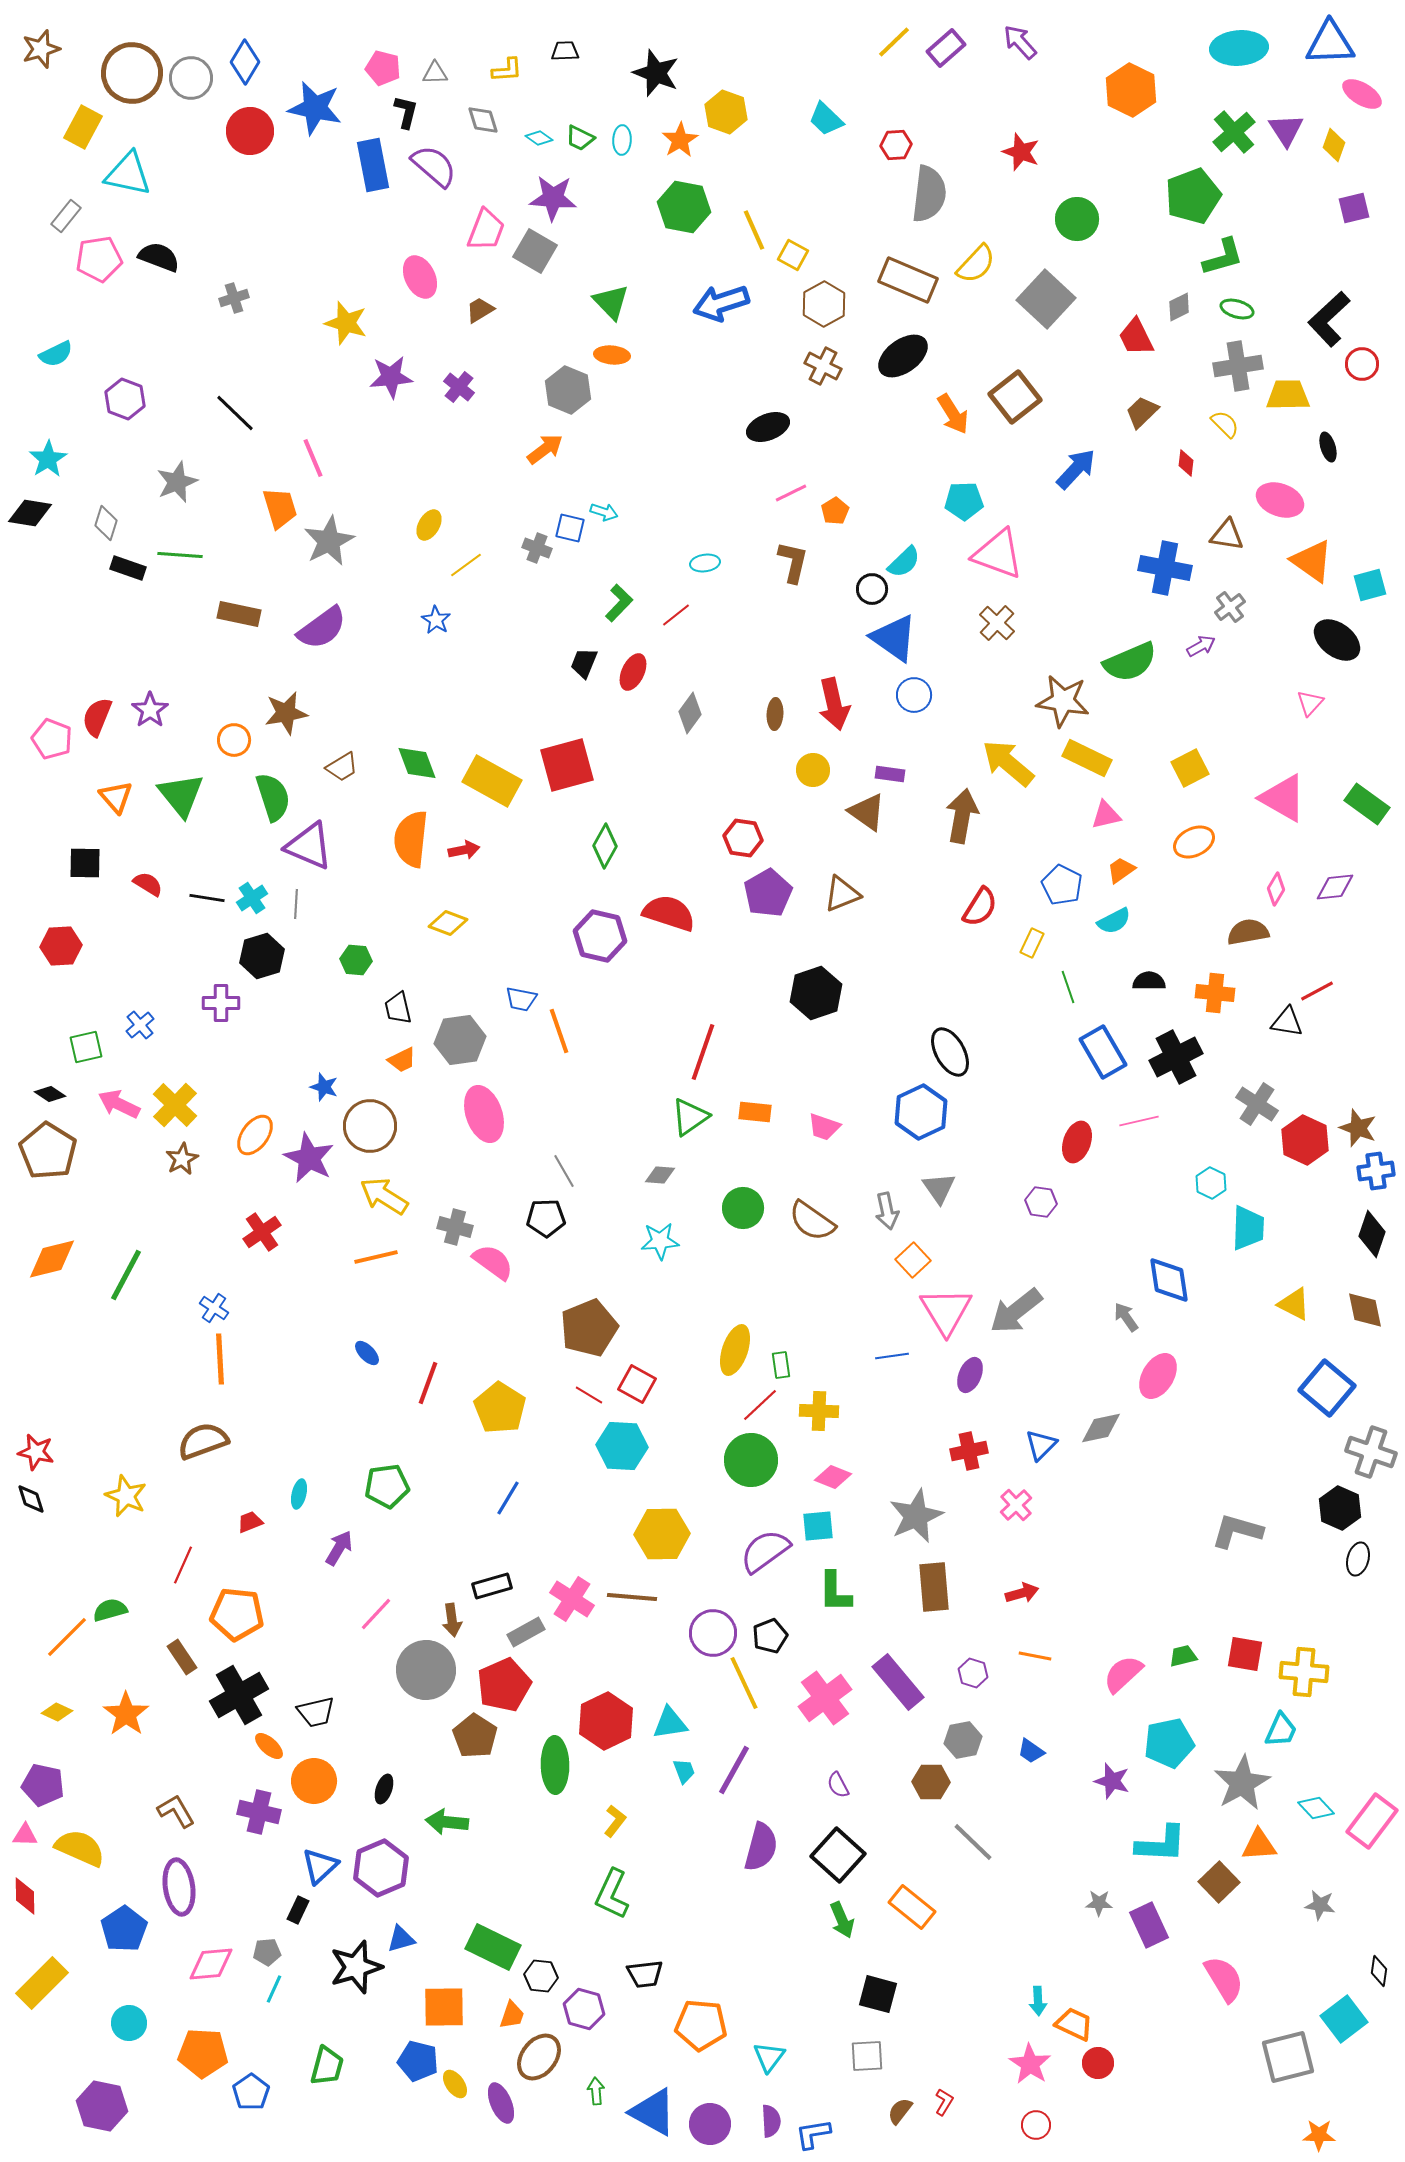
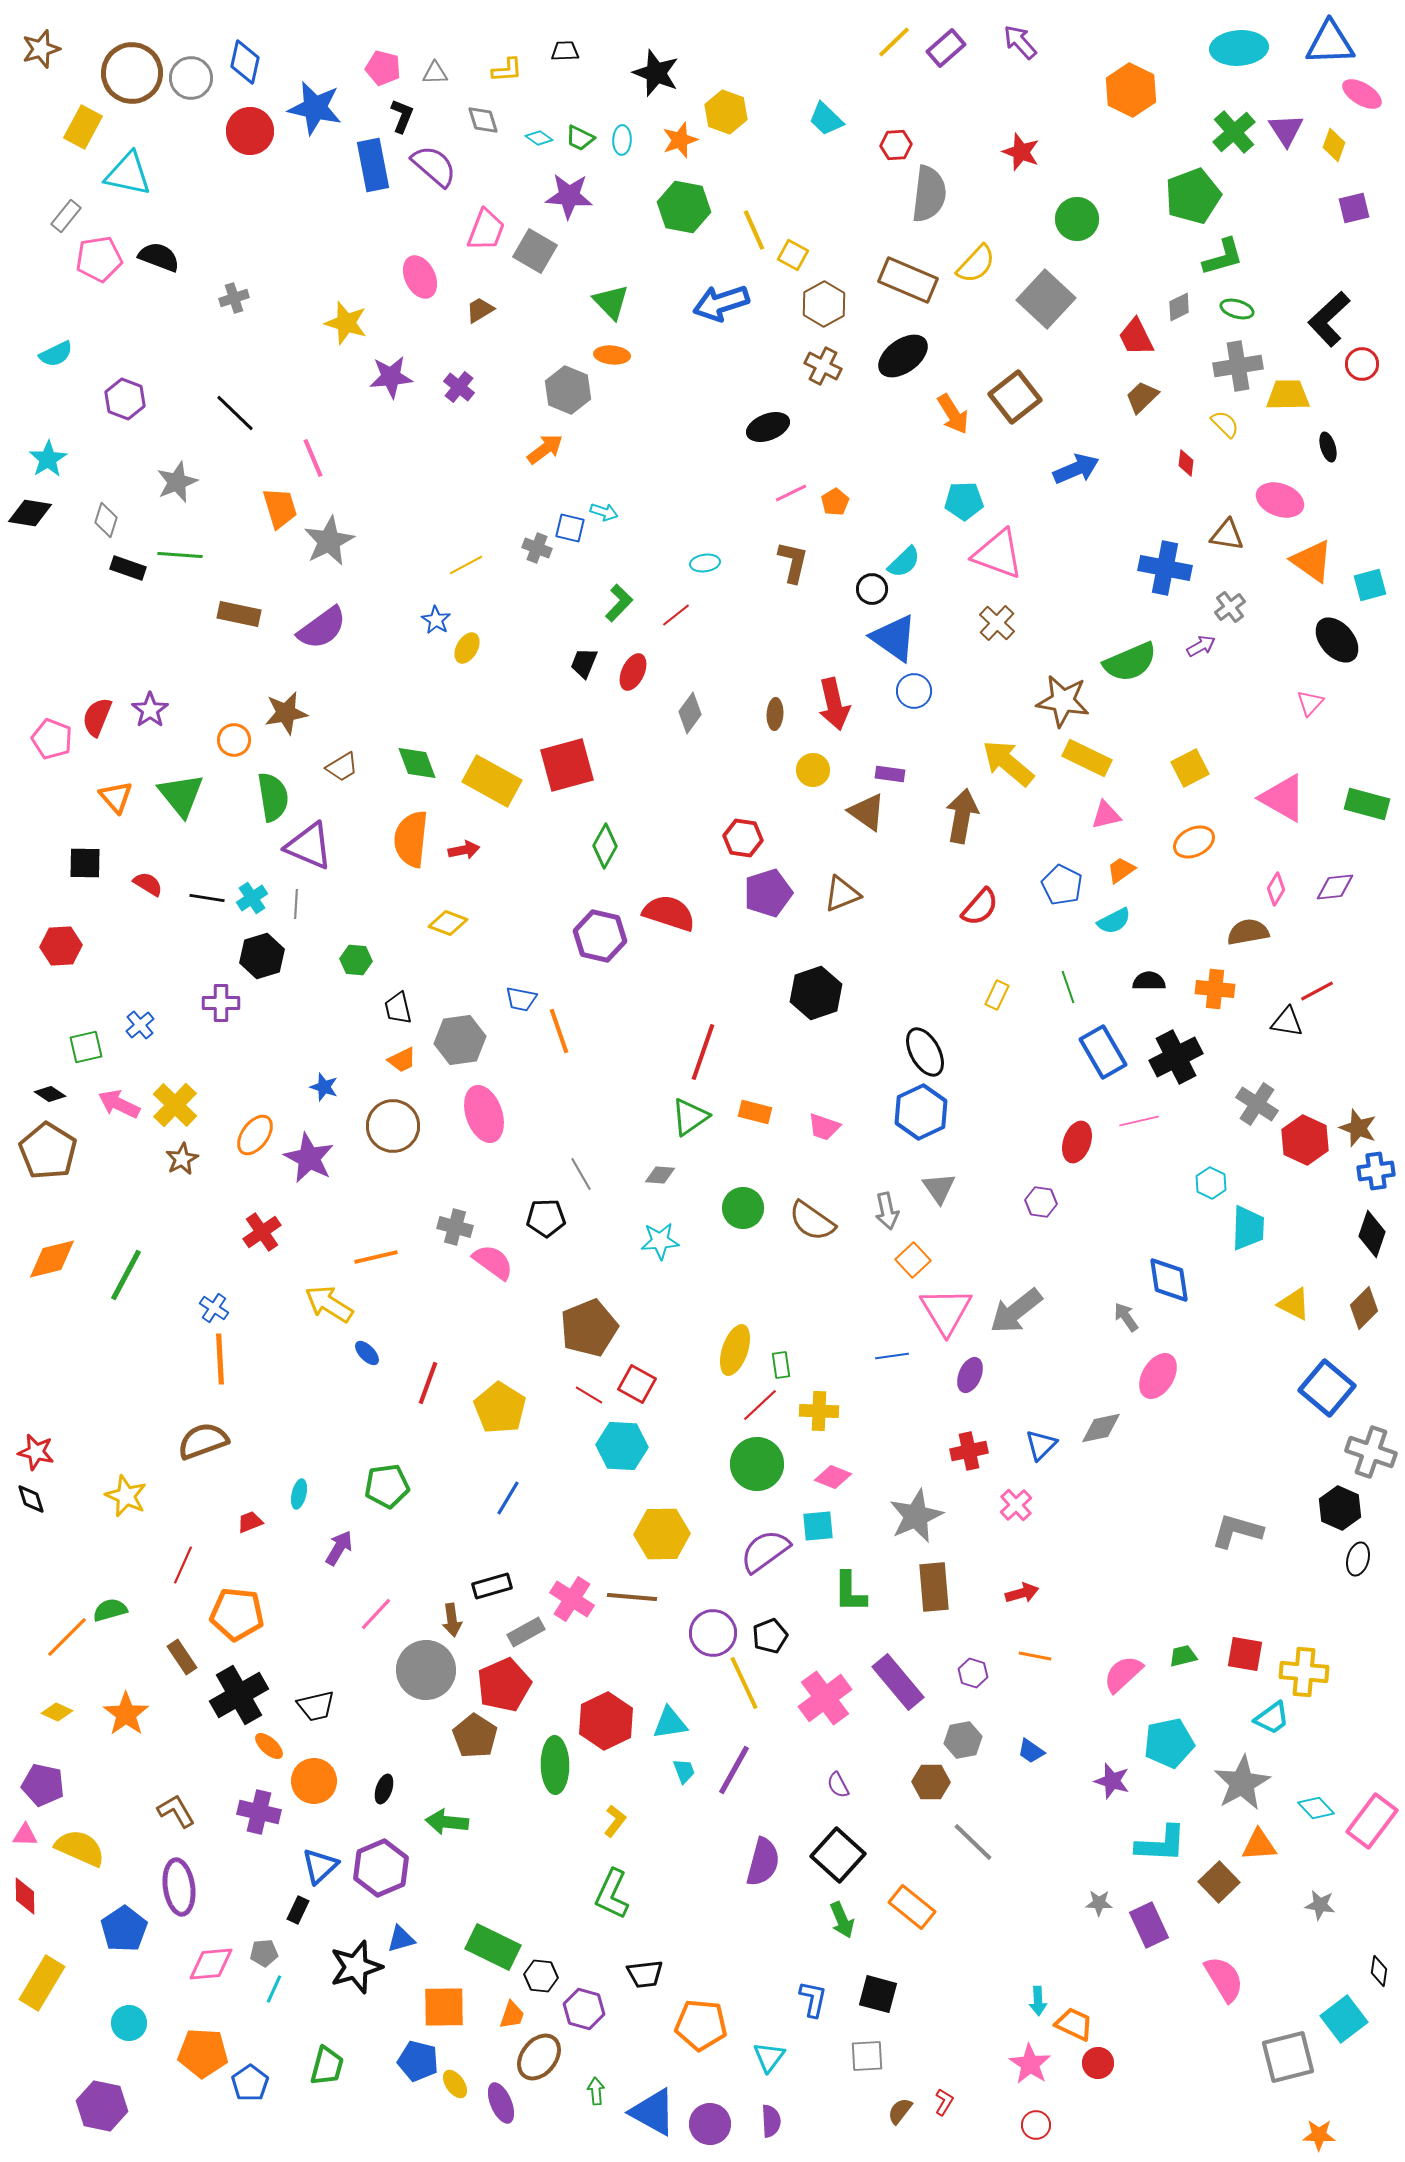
blue diamond at (245, 62): rotated 18 degrees counterclockwise
black L-shape at (406, 112): moved 4 px left, 4 px down; rotated 8 degrees clockwise
orange star at (680, 140): rotated 12 degrees clockwise
purple star at (553, 198): moved 16 px right, 2 px up
brown trapezoid at (1142, 412): moved 15 px up
blue arrow at (1076, 469): rotated 24 degrees clockwise
orange pentagon at (835, 511): moved 9 px up
gray diamond at (106, 523): moved 3 px up
yellow ellipse at (429, 525): moved 38 px right, 123 px down
yellow line at (466, 565): rotated 8 degrees clockwise
black ellipse at (1337, 640): rotated 12 degrees clockwise
blue circle at (914, 695): moved 4 px up
green semicircle at (273, 797): rotated 9 degrees clockwise
green rectangle at (1367, 804): rotated 21 degrees counterclockwise
purple pentagon at (768, 893): rotated 12 degrees clockwise
red semicircle at (980, 907): rotated 9 degrees clockwise
yellow rectangle at (1032, 943): moved 35 px left, 52 px down
orange cross at (1215, 993): moved 4 px up
black ellipse at (950, 1052): moved 25 px left
orange rectangle at (755, 1112): rotated 8 degrees clockwise
brown circle at (370, 1126): moved 23 px right
gray line at (564, 1171): moved 17 px right, 3 px down
yellow arrow at (384, 1196): moved 55 px left, 108 px down
brown diamond at (1365, 1310): moved 1 px left, 2 px up; rotated 57 degrees clockwise
green circle at (751, 1460): moved 6 px right, 4 px down
green L-shape at (835, 1592): moved 15 px right
black trapezoid at (316, 1712): moved 6 px up
cyan trapezoid at (1281, 1730): moved 9 px left, 12 px up; rotated 30 degrees clockwise
purple semicircle at (761, 1847): moved 2 px right, 15 px down
gray pentagon at (267, 1952): moved 3 px left, 1 px down
yellow rectangle at (42, 1983): rotated 14 degrees counterclockwise
blue pentagon at (251, 2092): moved 1 px left, 9 px up
blue L-shape at (813, 2134): moved 135 px up; rotated 111 degrees clockwise
